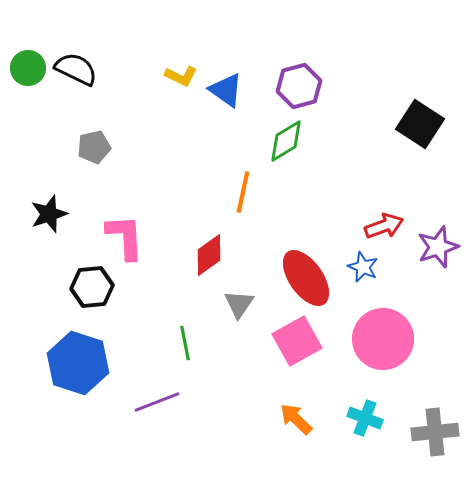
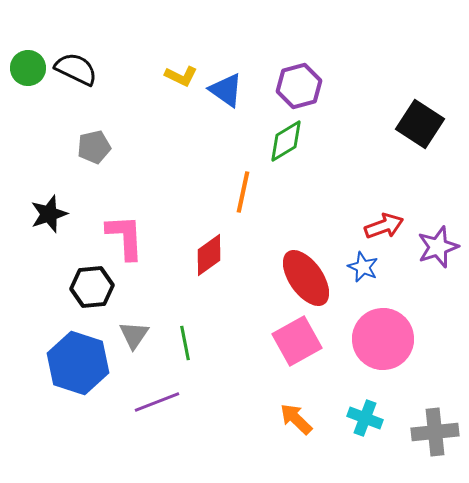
gray triangle: moved 105 px left, 31 px down
